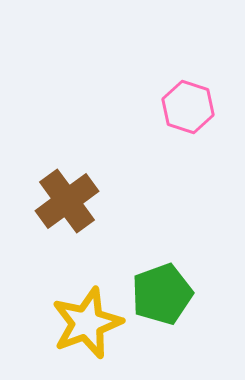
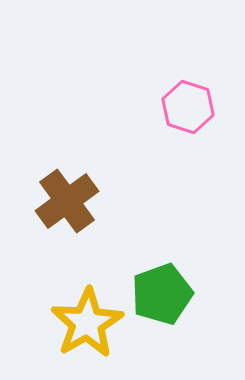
yellow star: rotated 10 degrees counterclockwise
